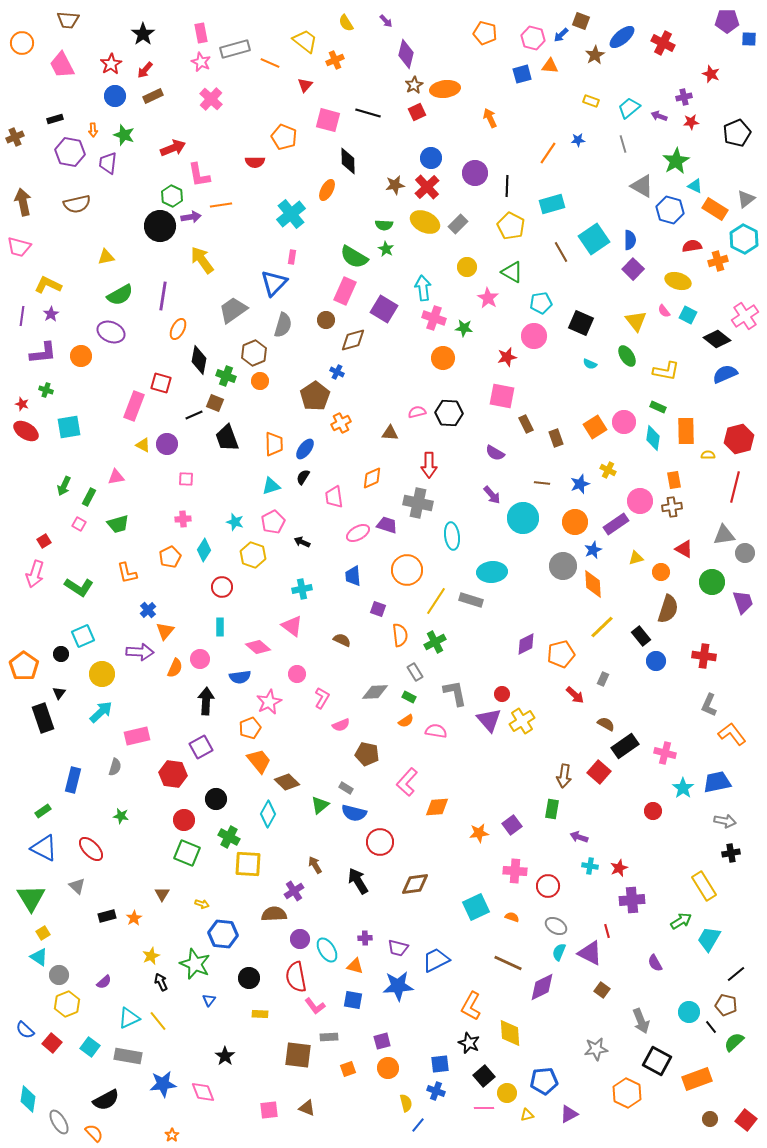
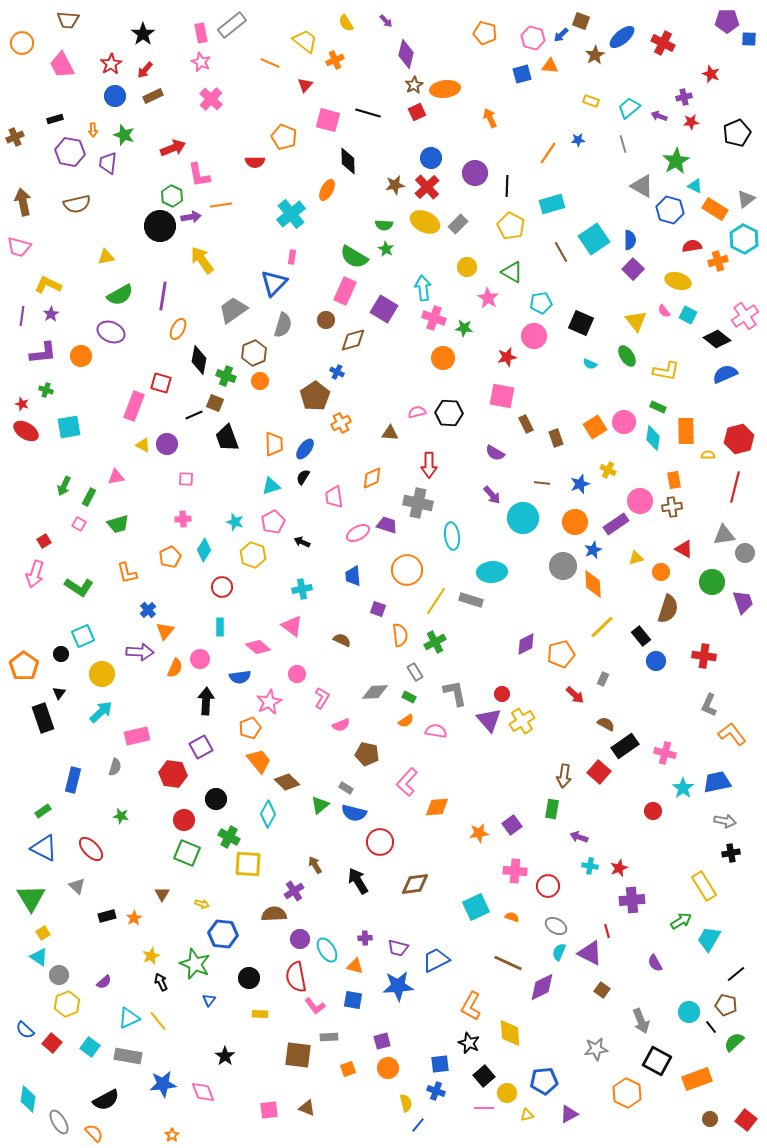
gray rectangle at (235, 49): moved 3 px left, 24 px up; rotated 24 degrees counterclockwise
